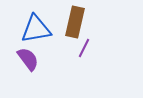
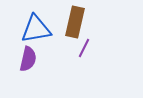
purple semicircle: rotated 50 degrees clockwise
